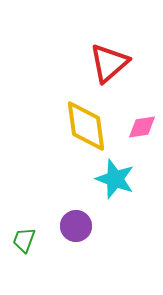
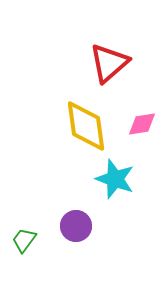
pink diamond: moved 3 px up
green trapezoid: rotated 16 degrees clockwise
